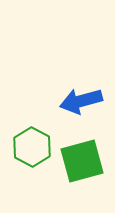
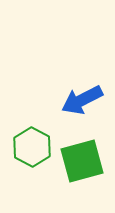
blue arrow: moved 1 px right, 1 px up; rotated 12 degrees counterclockwise
